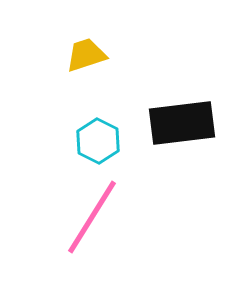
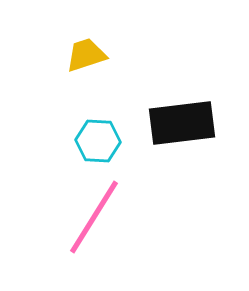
cyan hexagon: rotated 24 degrees counterclockwise
pink line: moved 2 px right
